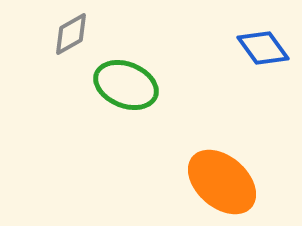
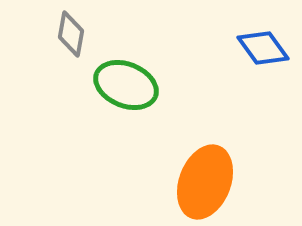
gray diamond: rotated 51 degrees counterclockwise
orange ellipse: moved 17 px left; rotated 70 degrees clockwise
